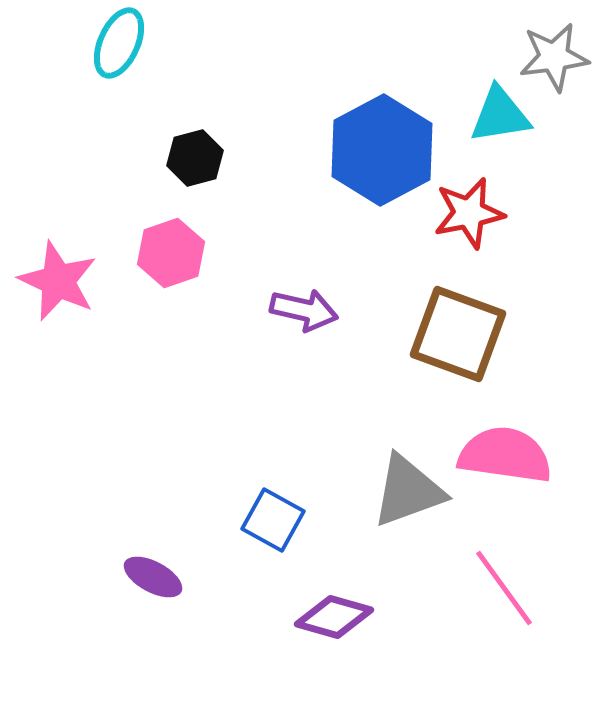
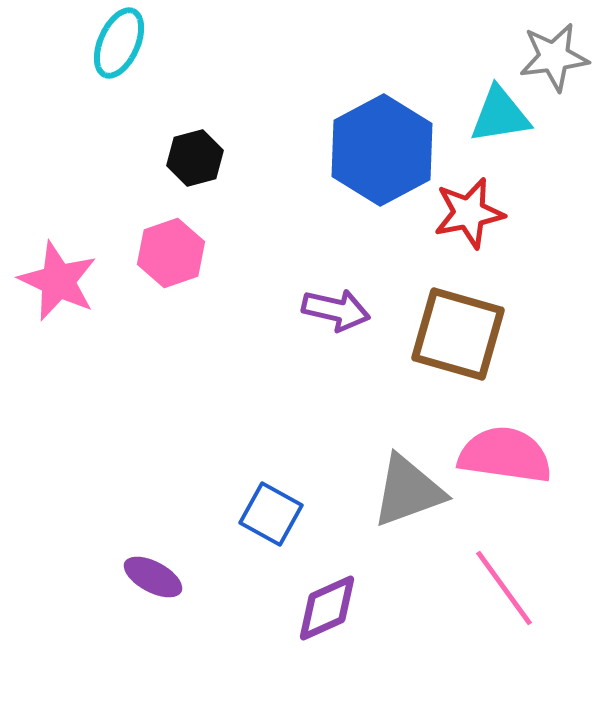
purple arrow: moved 32 px right
brown square: rotated 4 degrees counterclockwise
blue square: moved 2 px left, 6 px up
purple diamond: moved 7 px left, 9 px up; rotated 40 degrees counterclockwise
